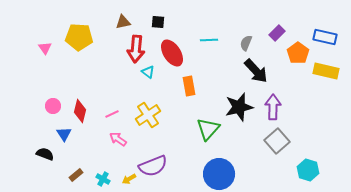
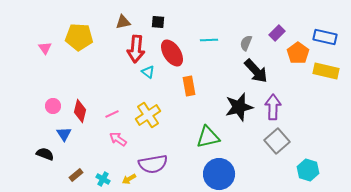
green triangle: moved 8 px down; rotated 35 degrees clockwise
purple semicircle: moved 2 px up; rotated 12 degrees clockwise
